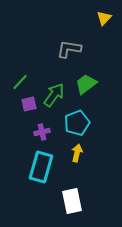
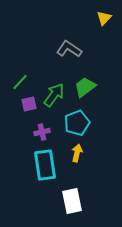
gray L-shape: rotated 25 degrees clockwise
green trapezoid: moved 1 px left, 3 px down
cyan rectangle: moved 4 px right, 2 px up; rotated 24 degrees counterclockwise
